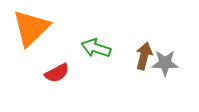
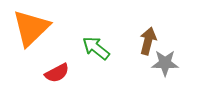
green arrow: rotated 20 degrees clockwise
brown arrow: moved 4 px right, 15 px up
